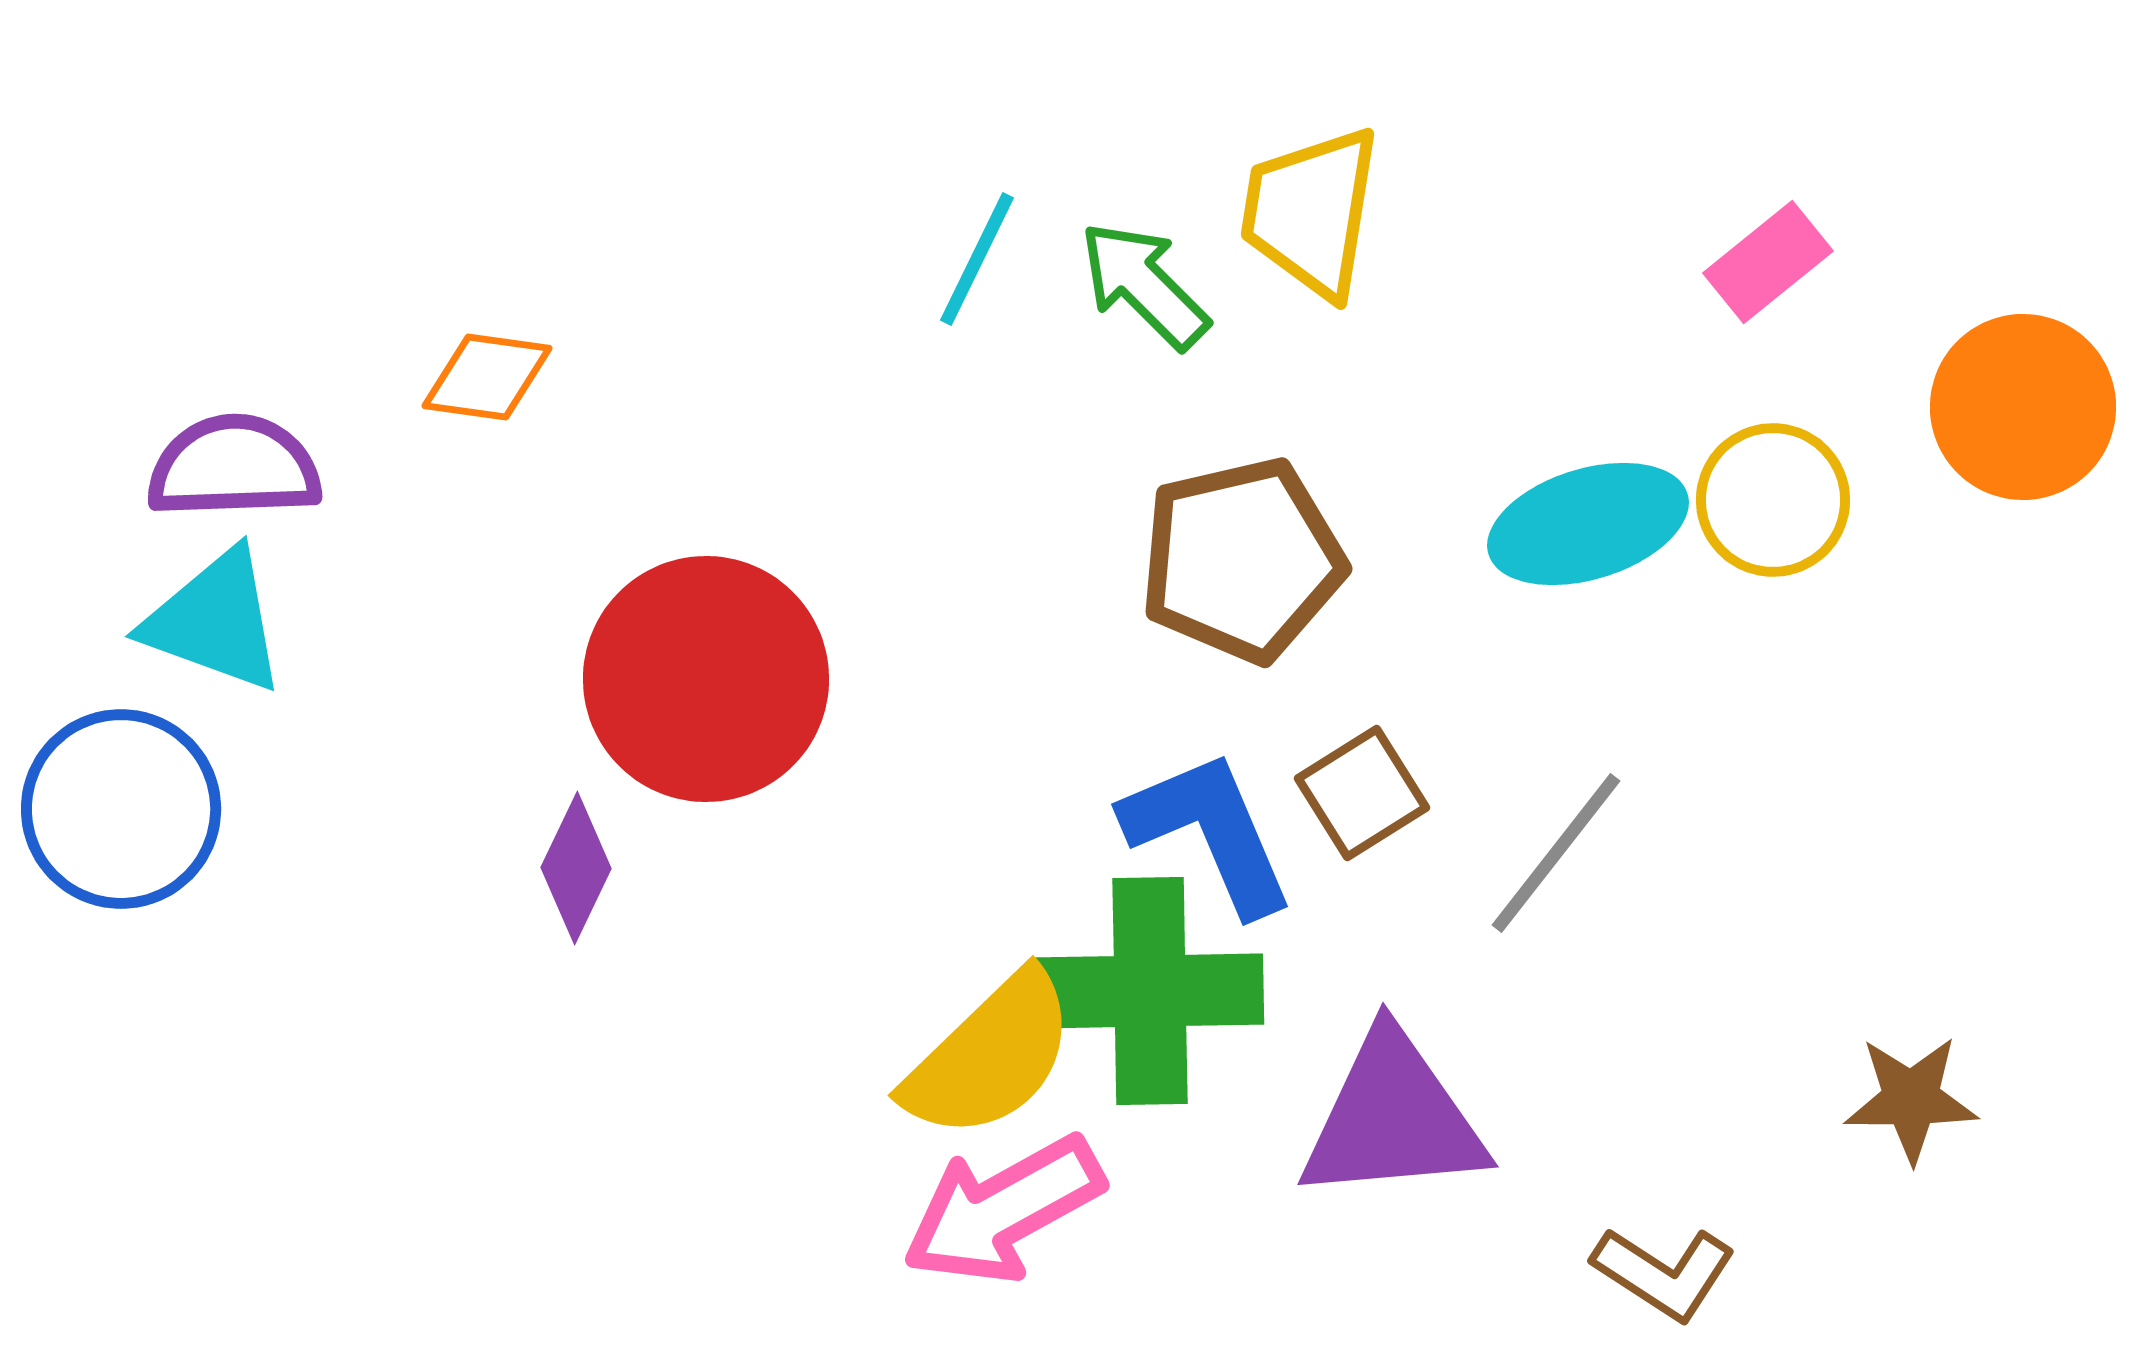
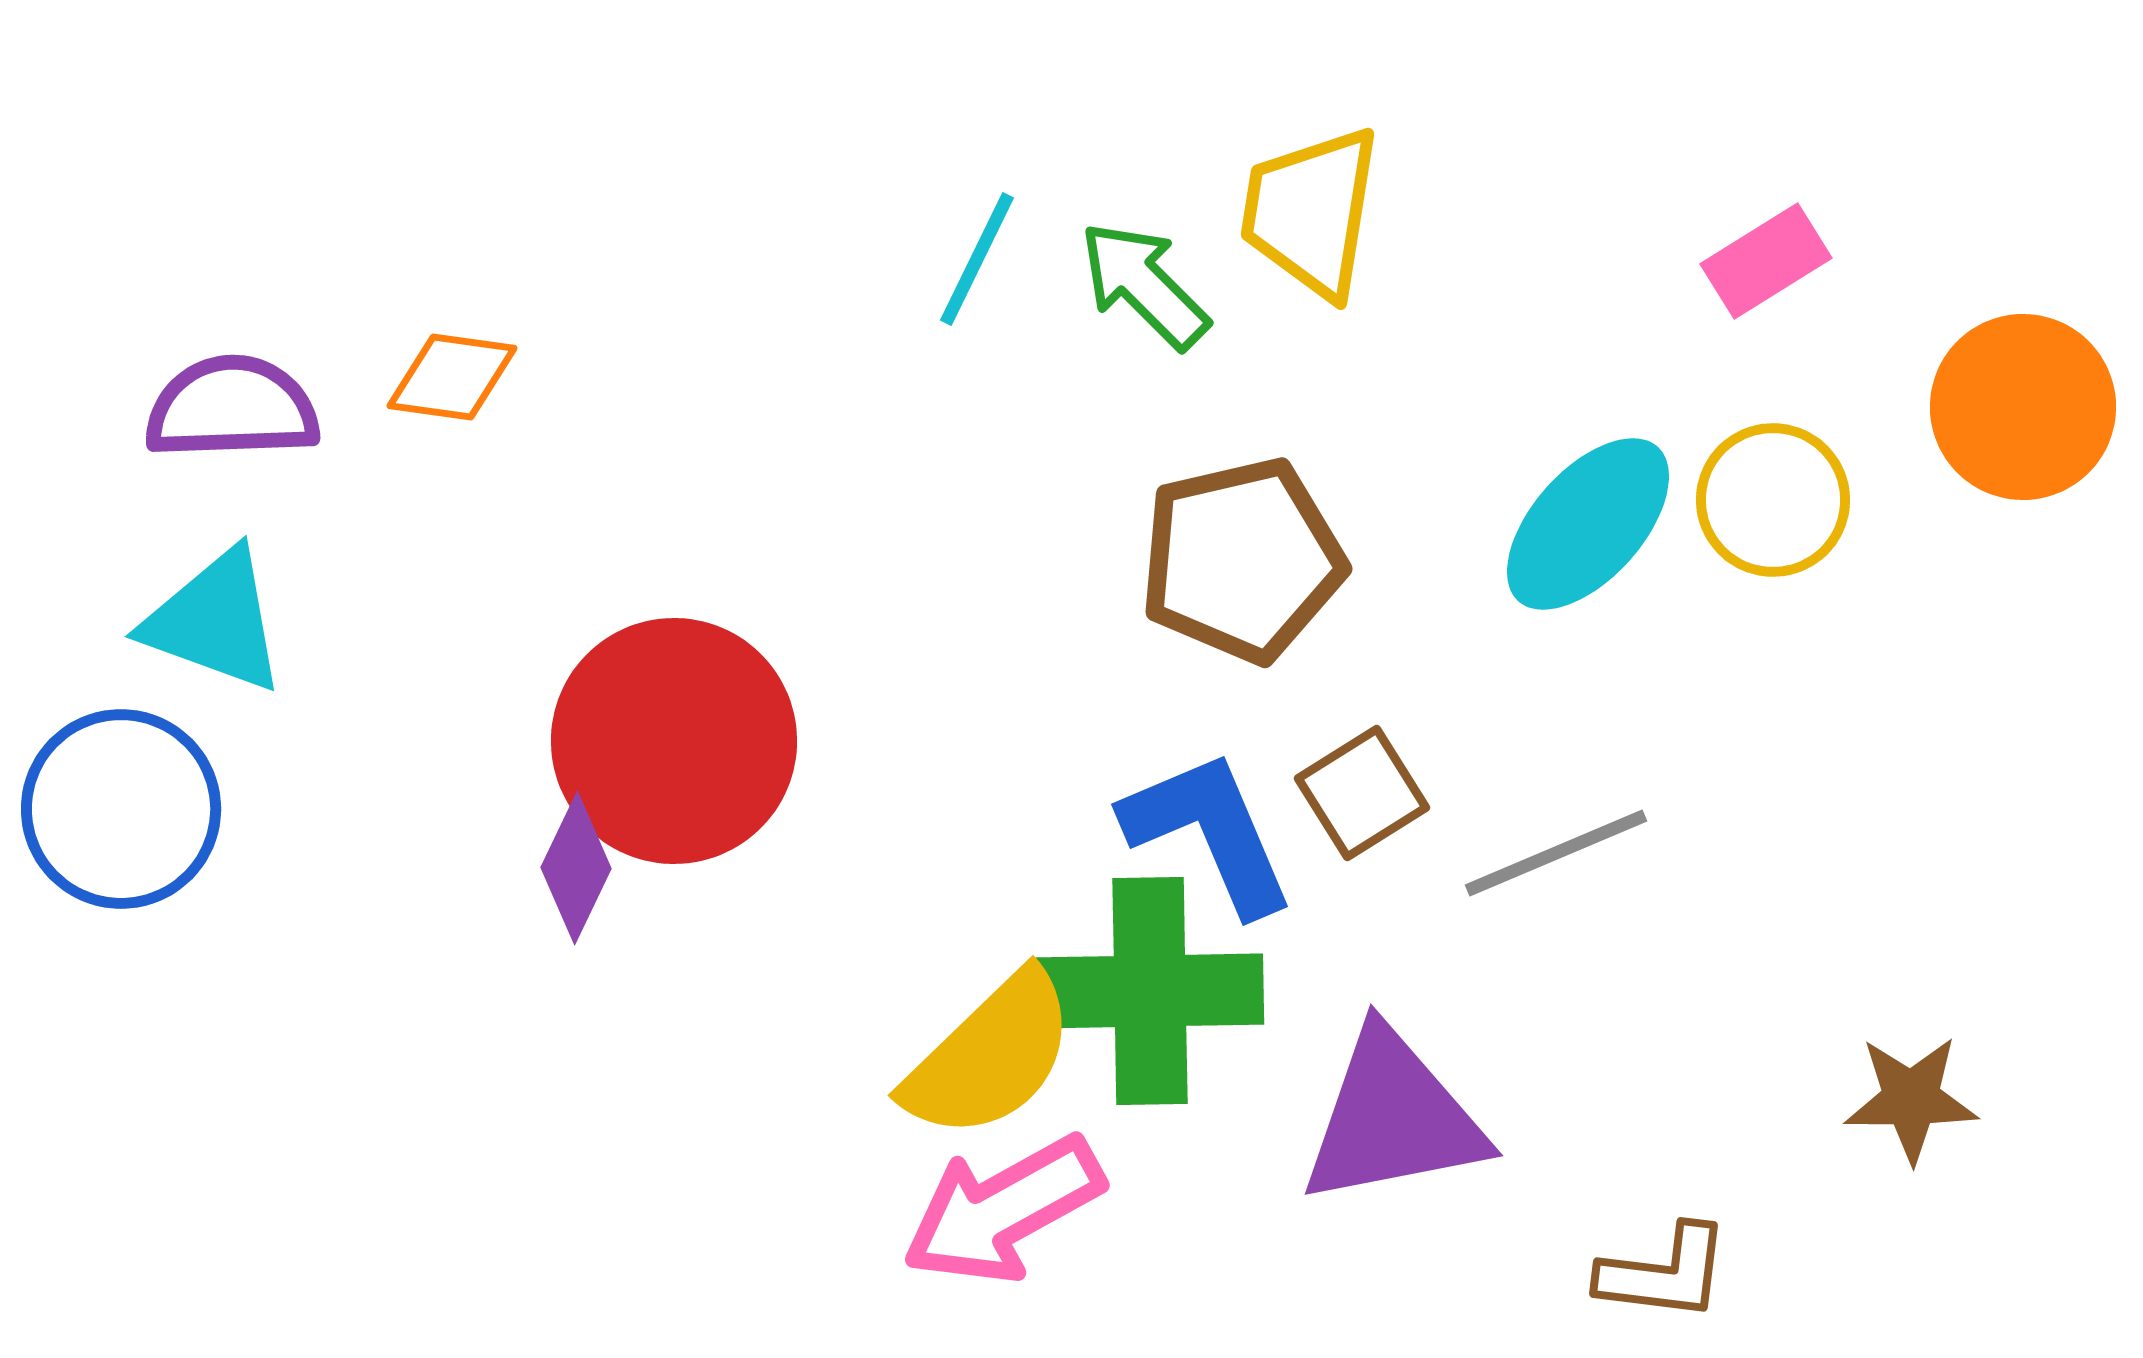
pink rectangle: moved 2 px left, 1 px up; rotated 7 degrees clockwise
orange diamond: moved 35 px left
purple semicircle: moved 2 px left, 59 px up
cyan ellipse: rotated 31 degrees counterclockwise
red circle: moved 32 px left, 62 px down
gray line: rotated 29 degrees clockwise
purple triangle: rotated 6 degrees counterclockwise
brown L-shape: rotated 26 degrees counterclockwise
